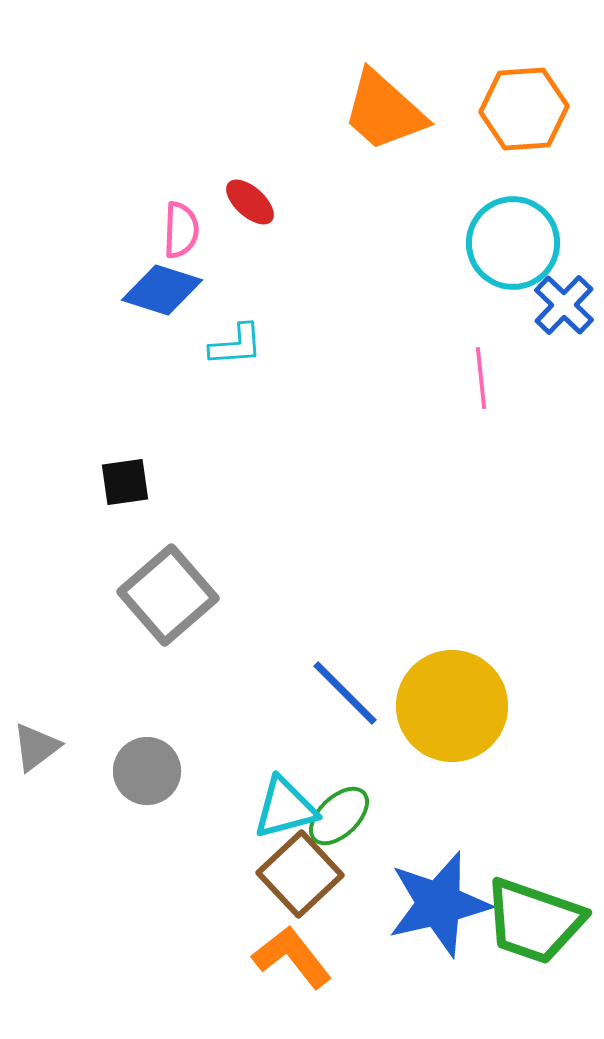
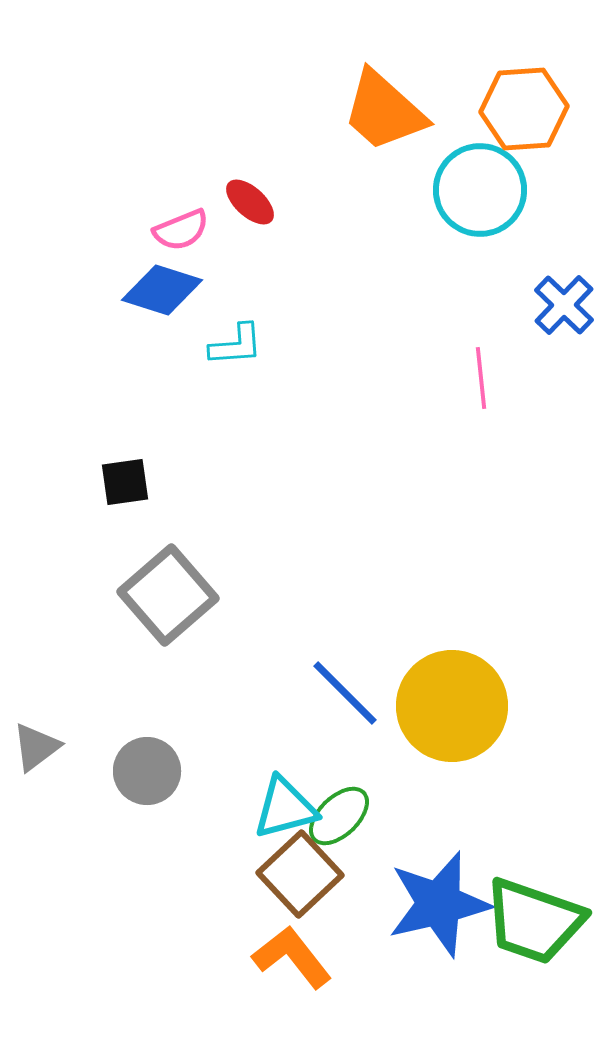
pink semicircle: rotated 66 degrees clockwise
cyan circle: moved 33 px left, 53 px up
